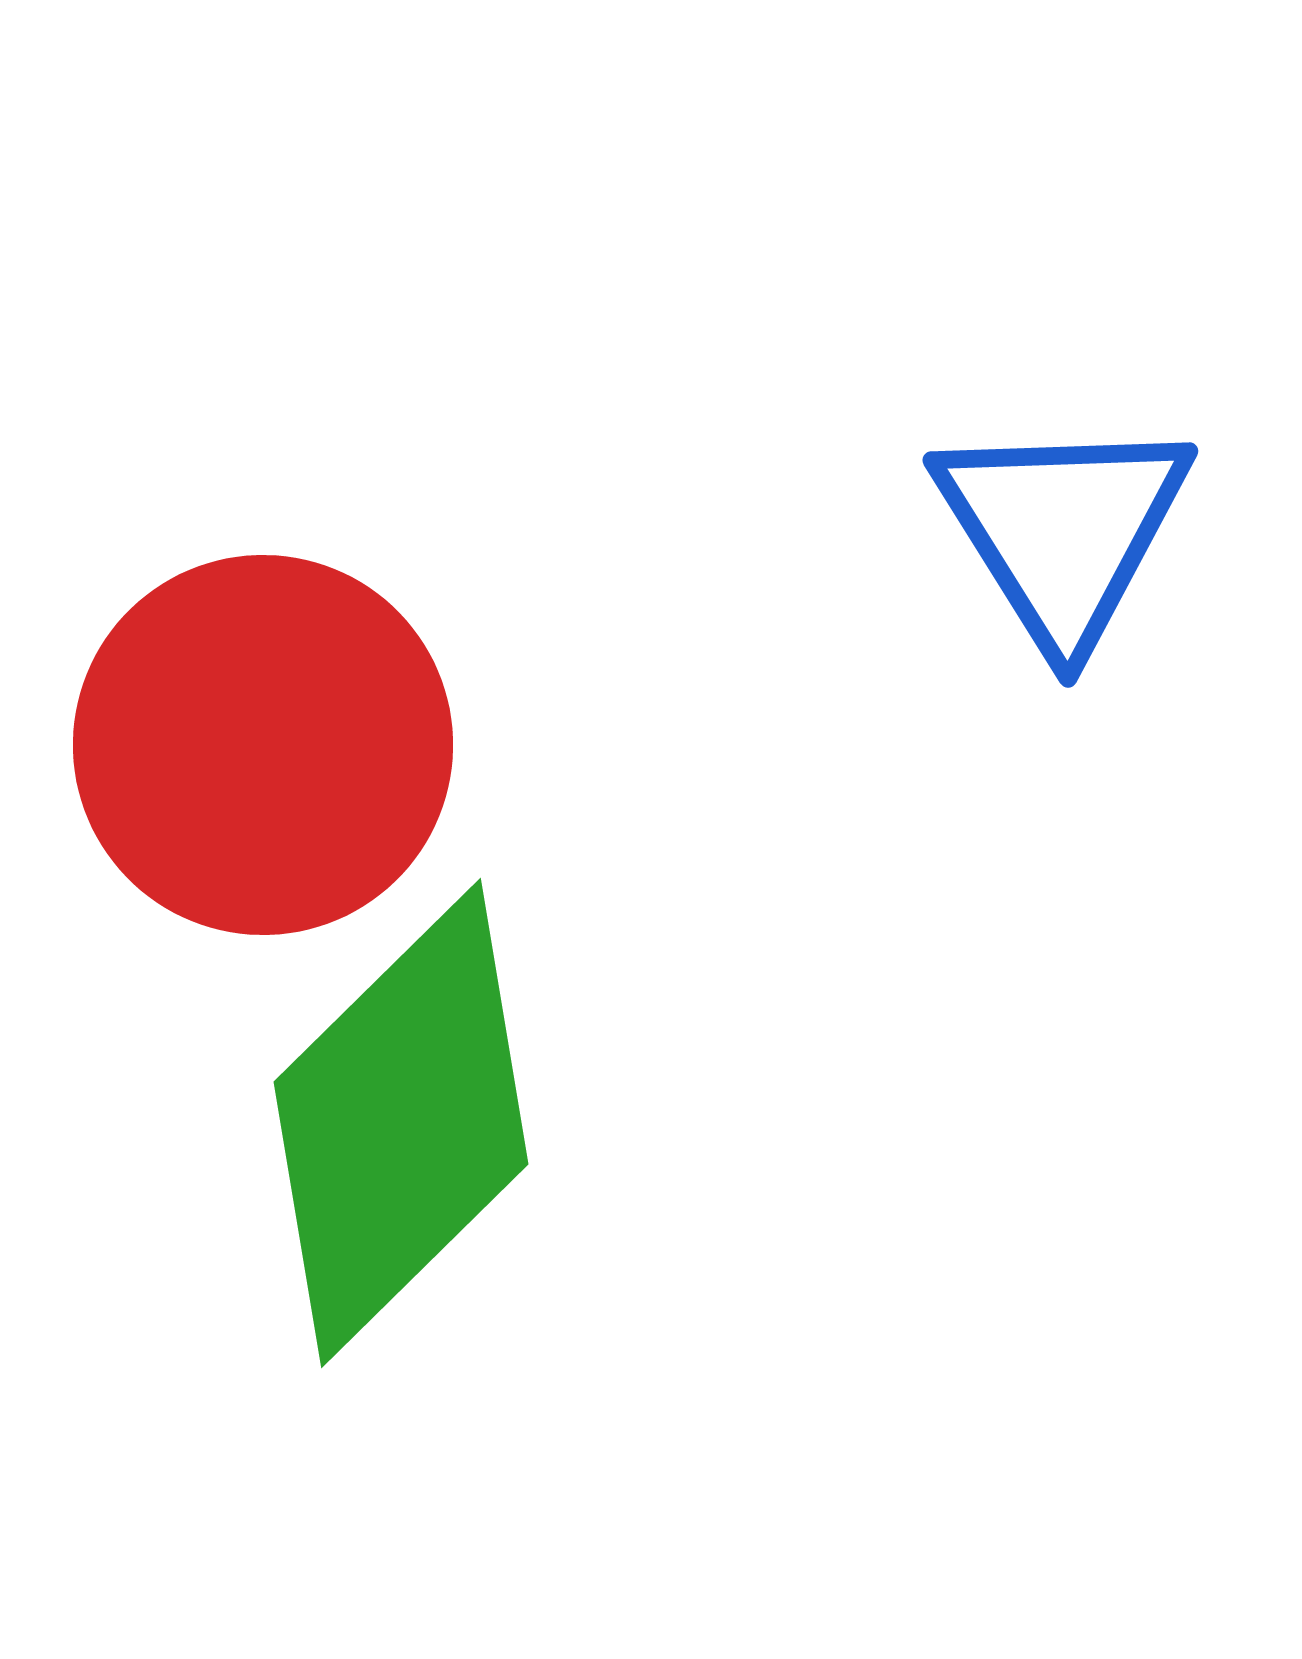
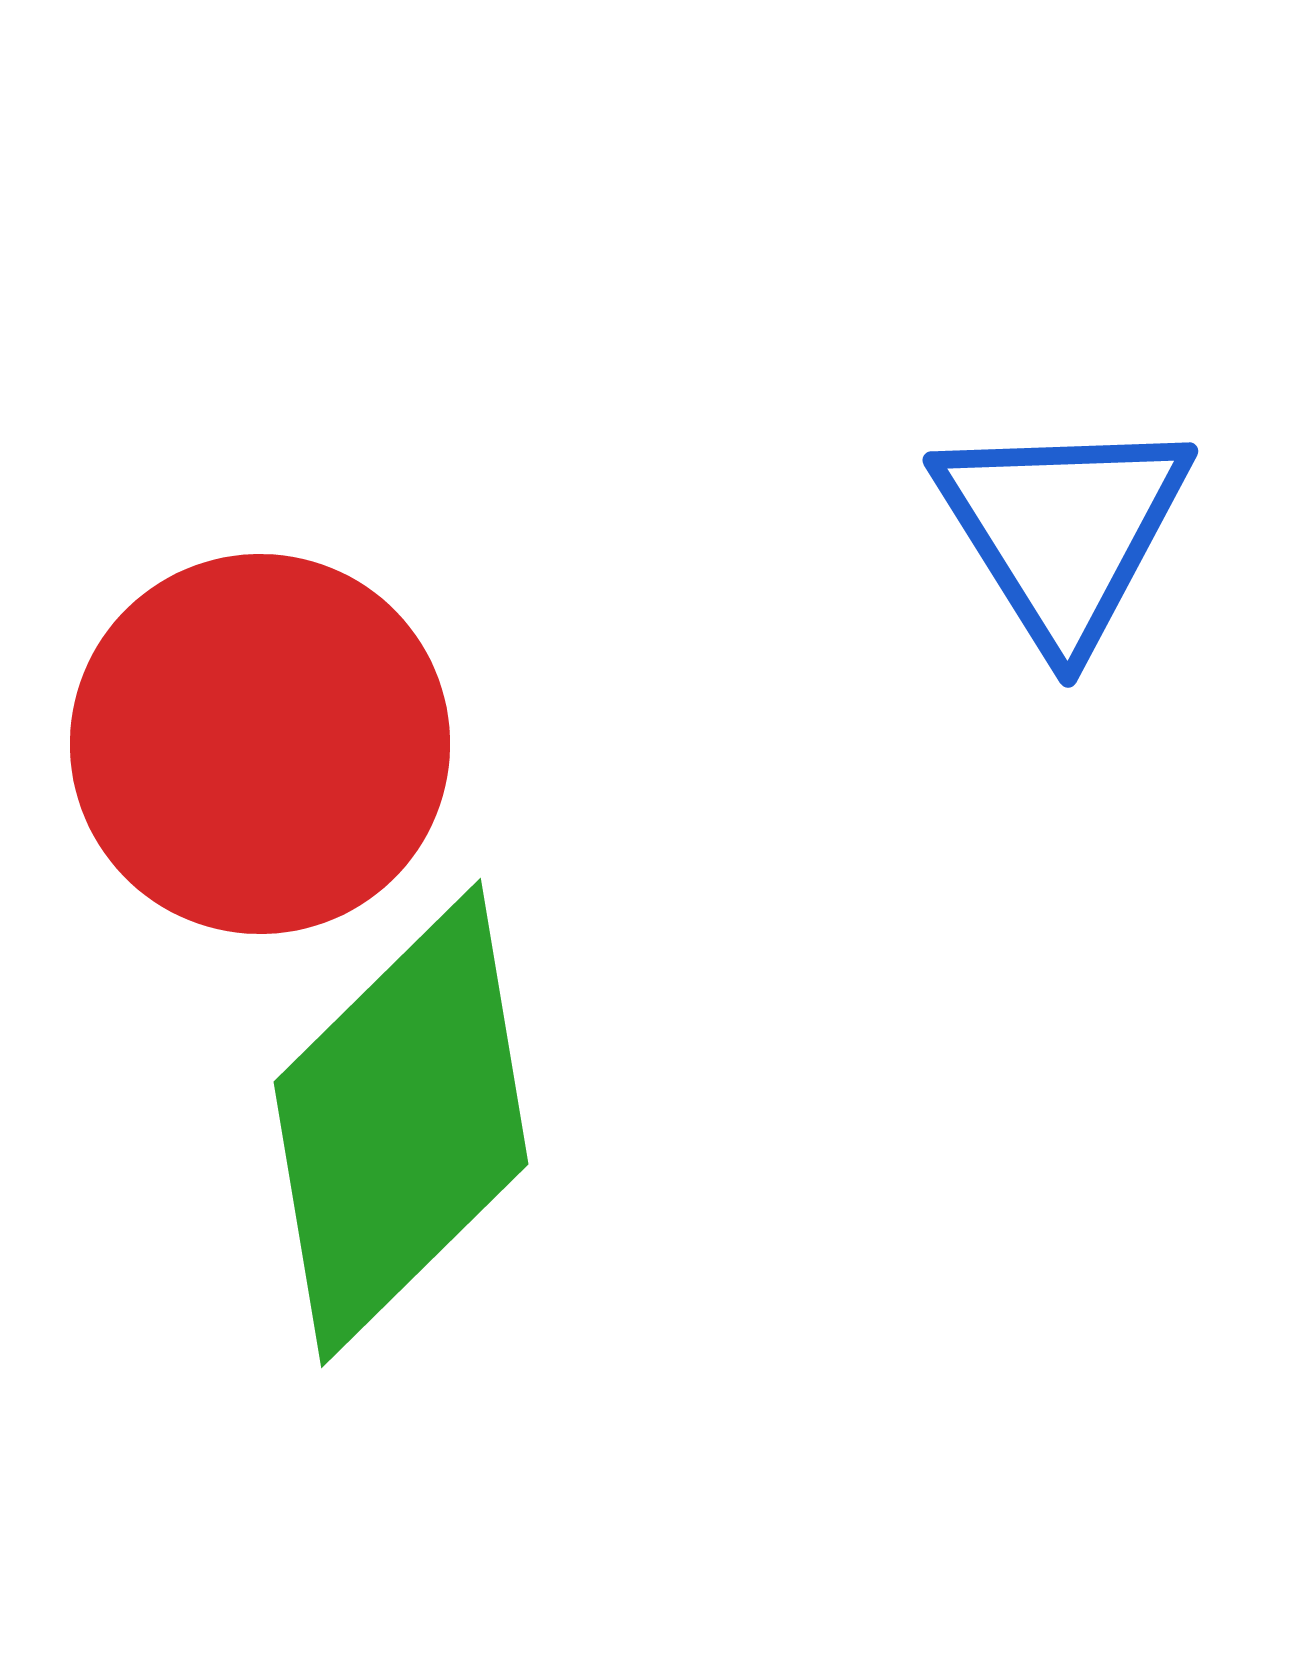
red circle: moved 3 px left, 1 px up
